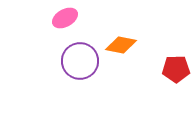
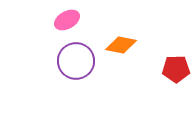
pink ellipse: moved 2 px right, 2 px down
purple circle: moved 4 px left
